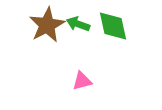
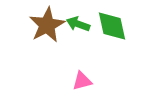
green diamond: moved 1 px left
